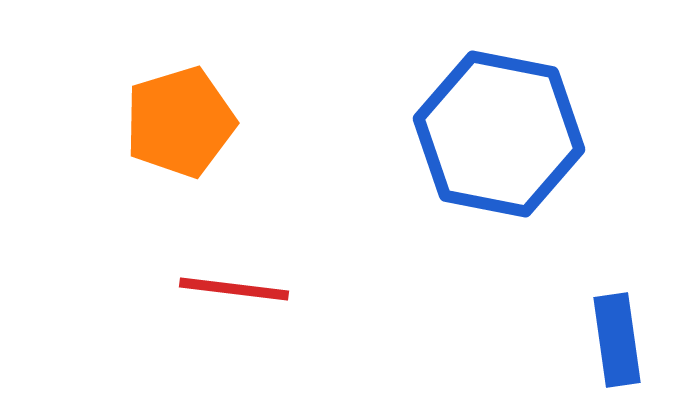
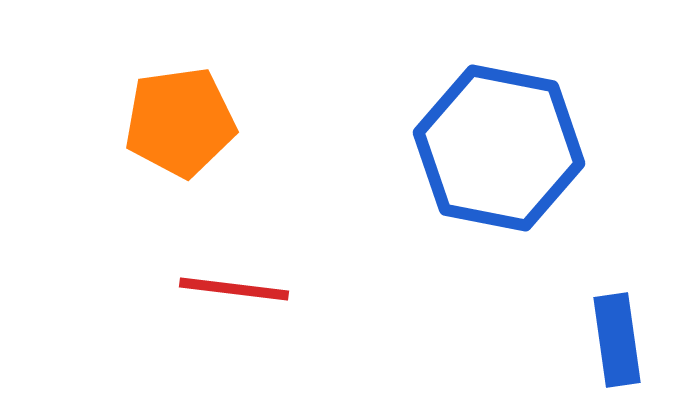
orange pentagon: rotated 9 degrees clockwise
blue hexagon: moved 14 px down
